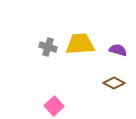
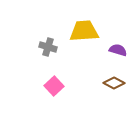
yellow trapezoid: moved 4 px right, 13 px up
pink square: moved 20 px up
